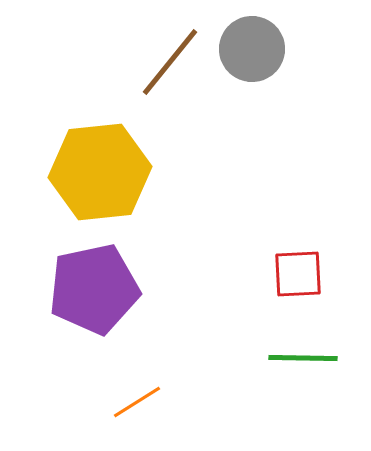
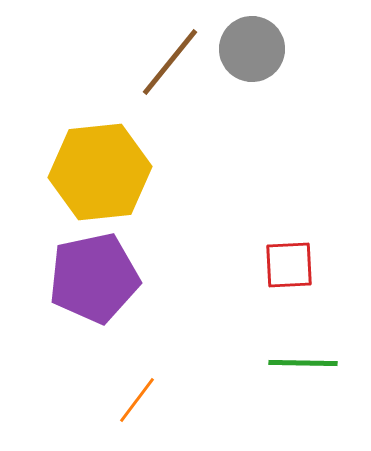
red square: moved 9 px left, 9 px up
purple pentagon: moved 11 px up
green line: moved 5 px down
orange line: moved 2 px up; rotated 21 degrees counterclockwise
